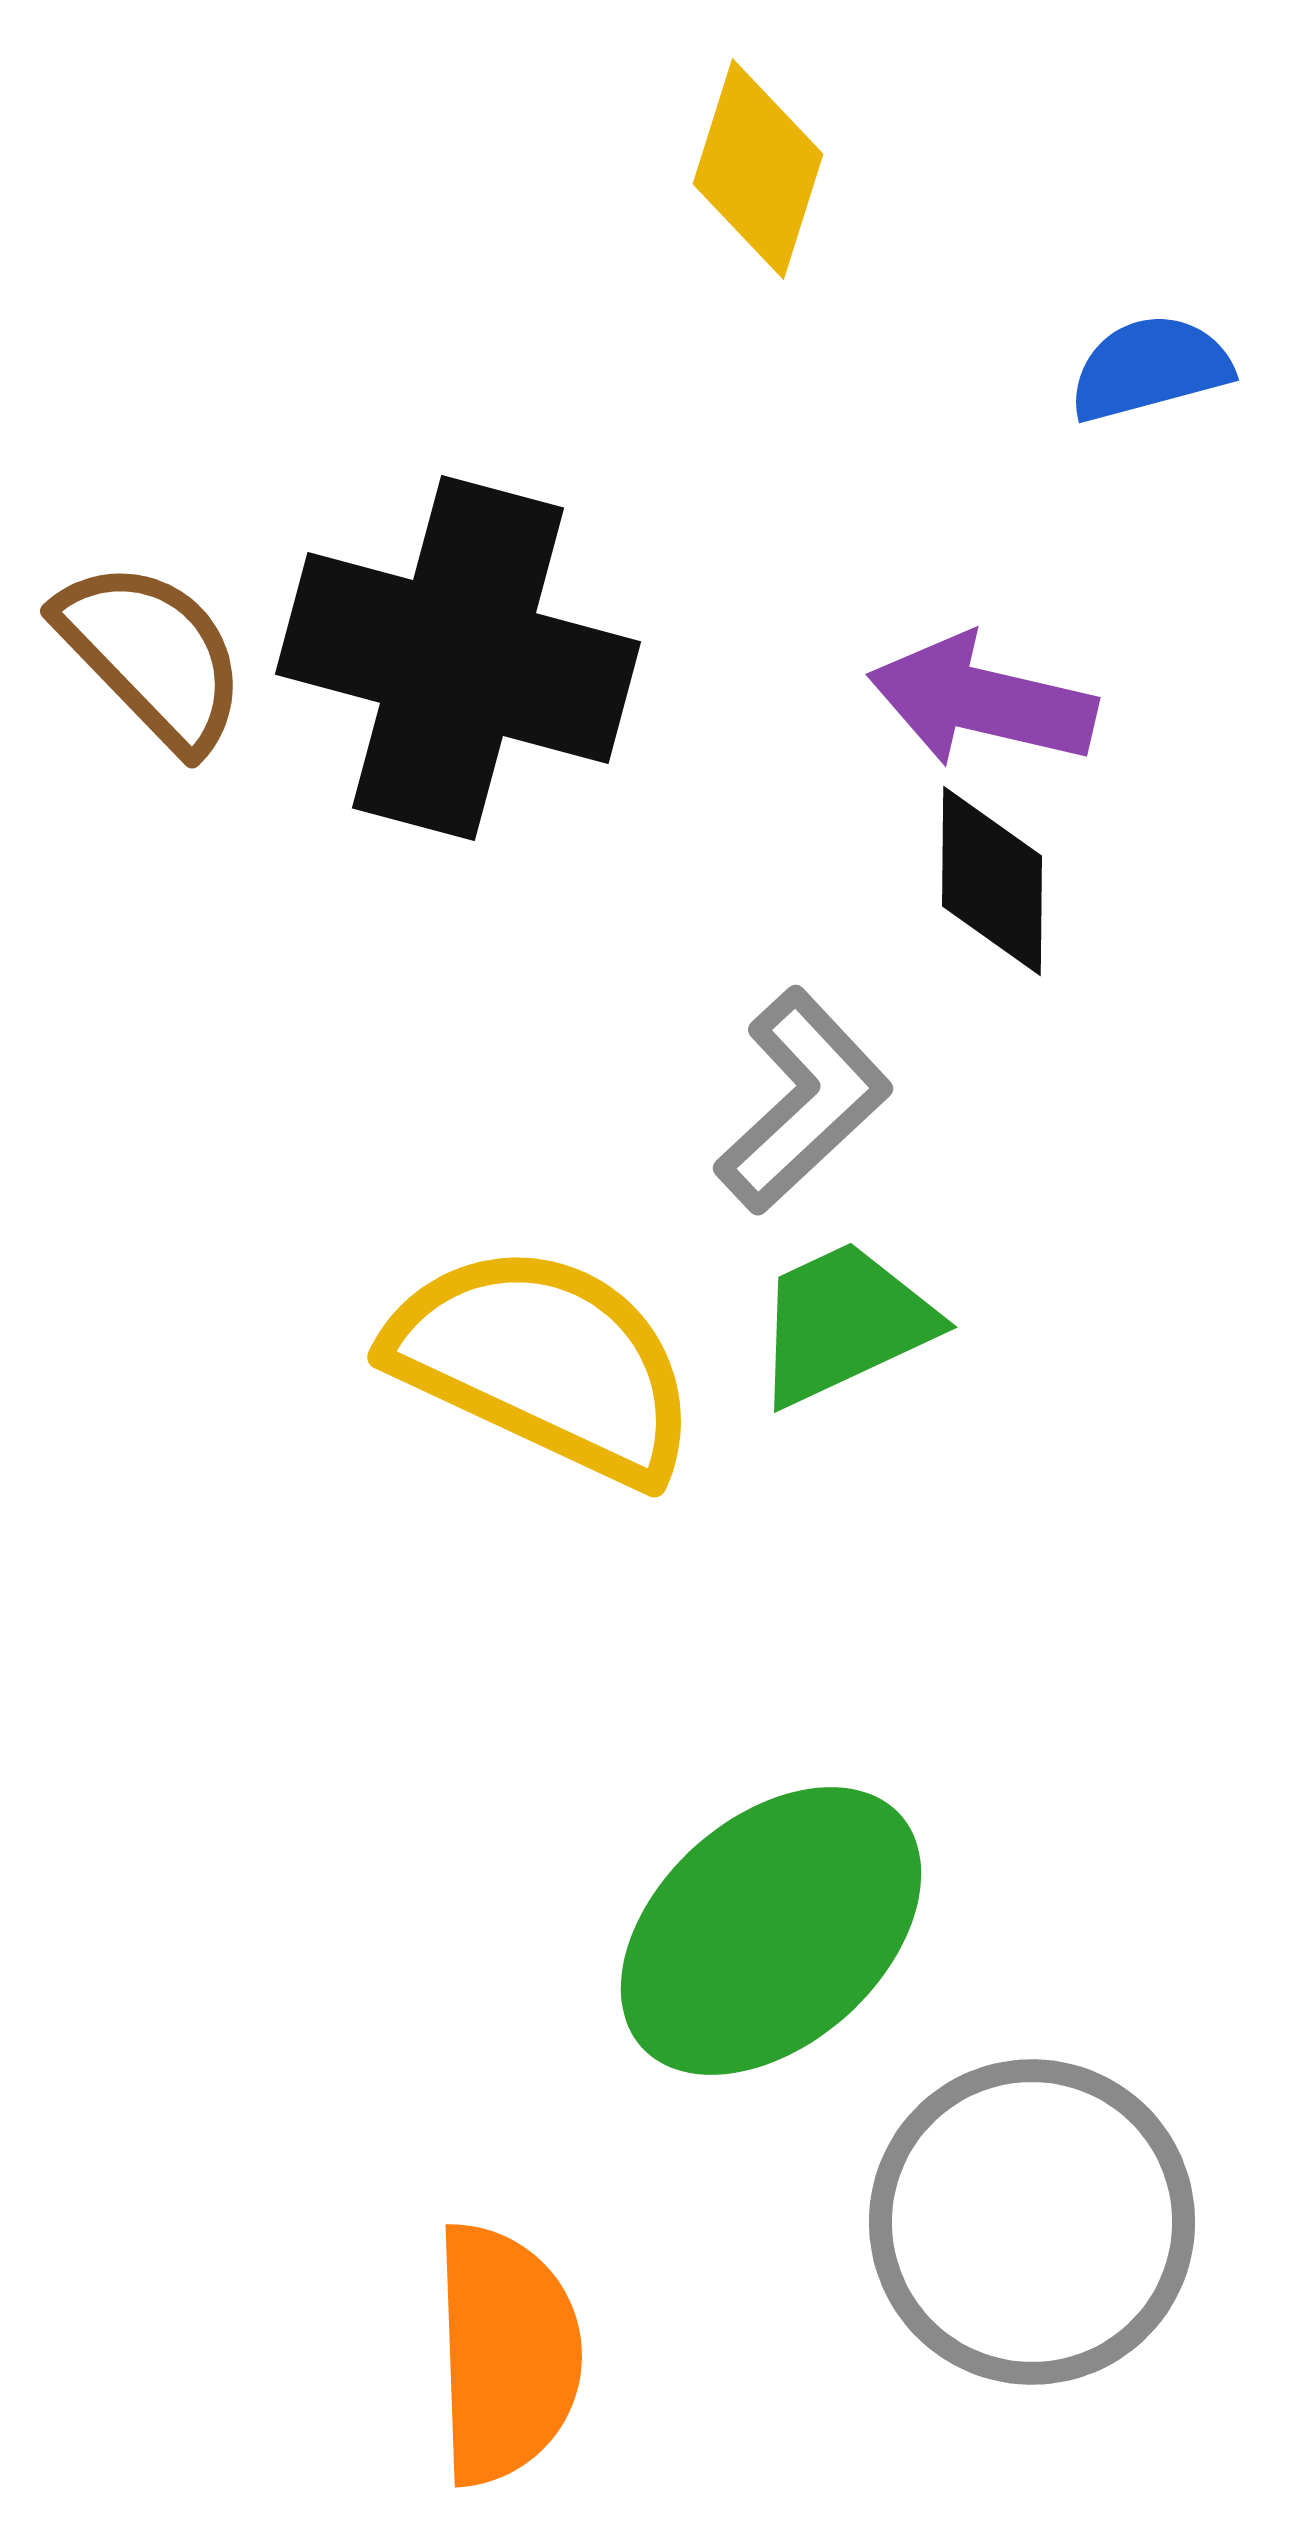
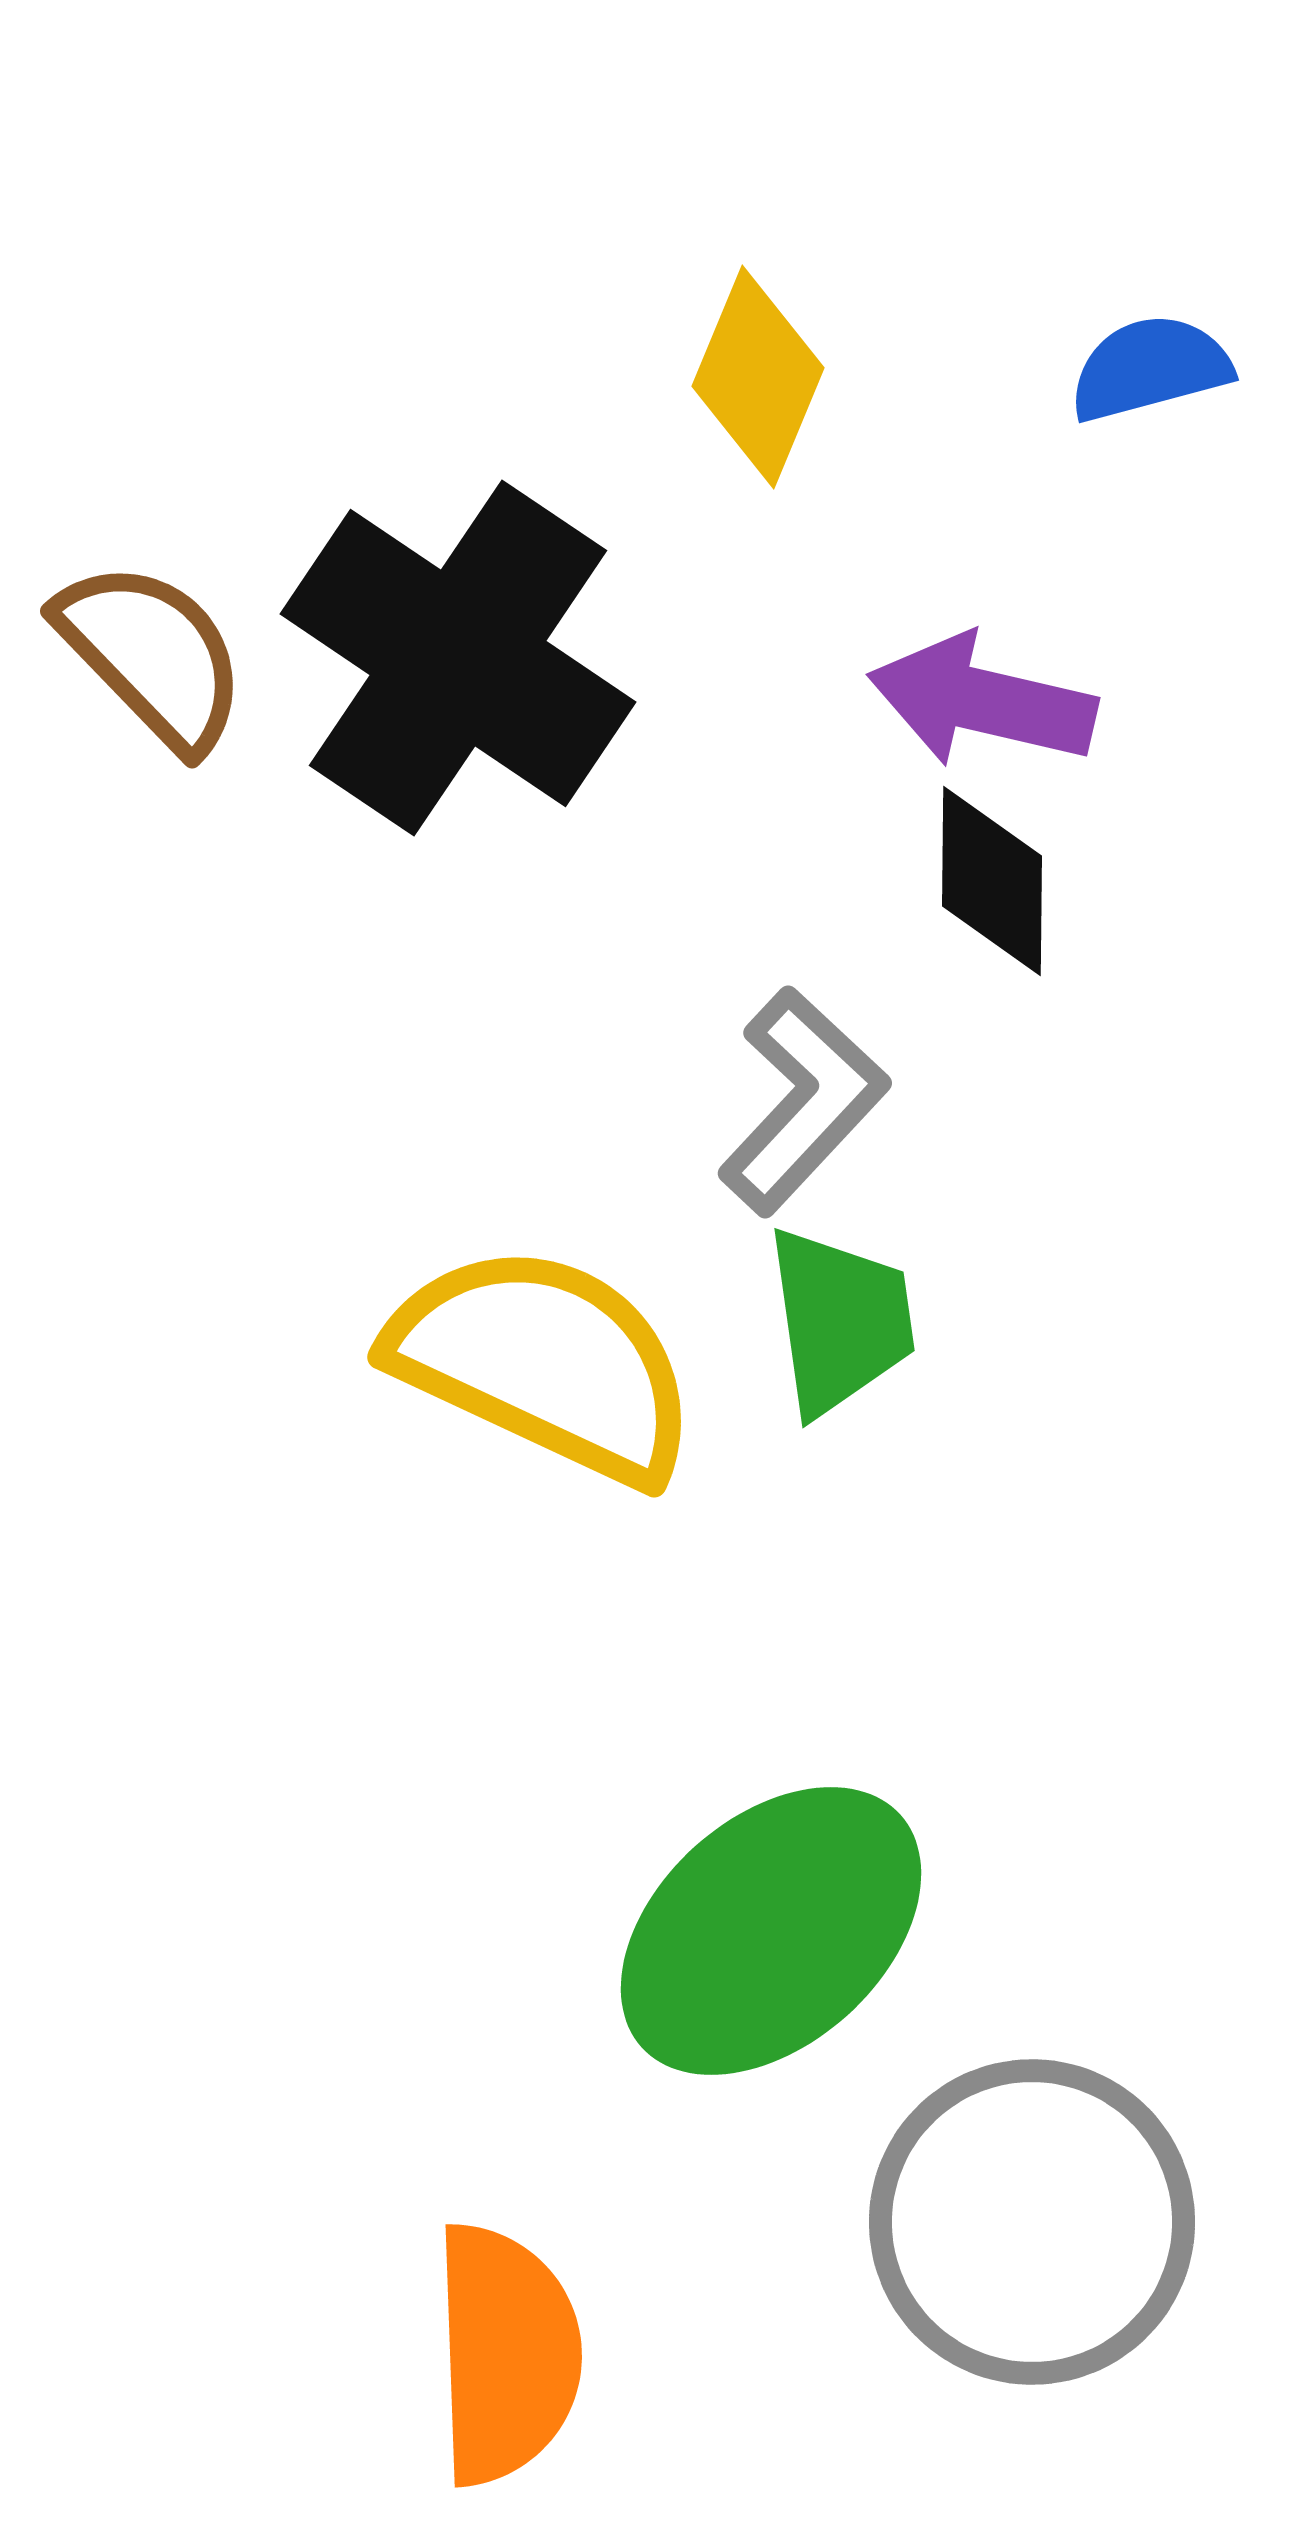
yellow diamond: moved 208 px down; rotated 5 degrees clockwise
black cross: rotated 19 degrees clockwise
gray L-shape: rotated 4 degrees counterclockwise
green trapezoid: moved 4 px left, 2 px up; rotated 107 degrees clockwise
